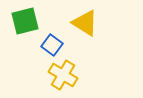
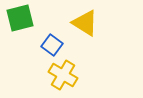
green square: moved 5 px left, 3 px up
